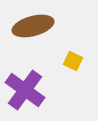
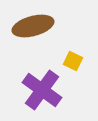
purple cross: moved 17 px right
